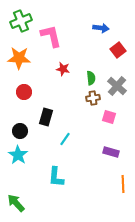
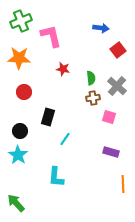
black rectangle: moved 2 px right
